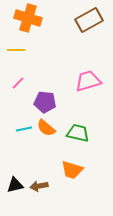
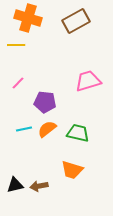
brown rectangle: moved 13 px left, 1 px down
yellow line: moved 5 px up
orange semicircle: moved 1 px right, 1 px down; rotated 102 degrees clockwise
